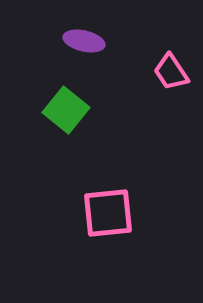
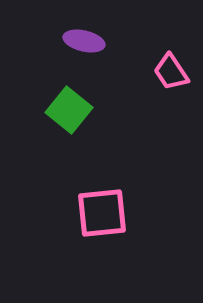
green square: moved 3 px right
pink square: moved 6 px left
